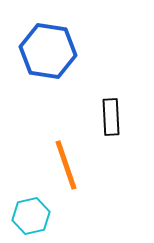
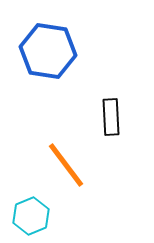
orange line: rotated 18 degrees counterclockwise
cyan hexagon: rotated 9 degrees counterclockwise
